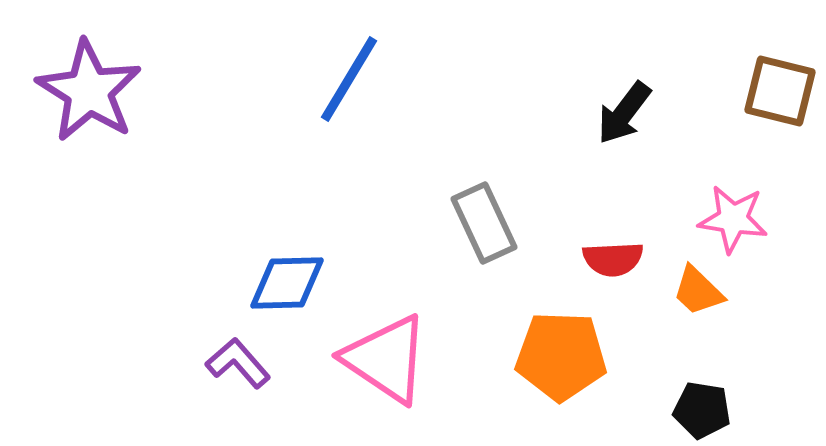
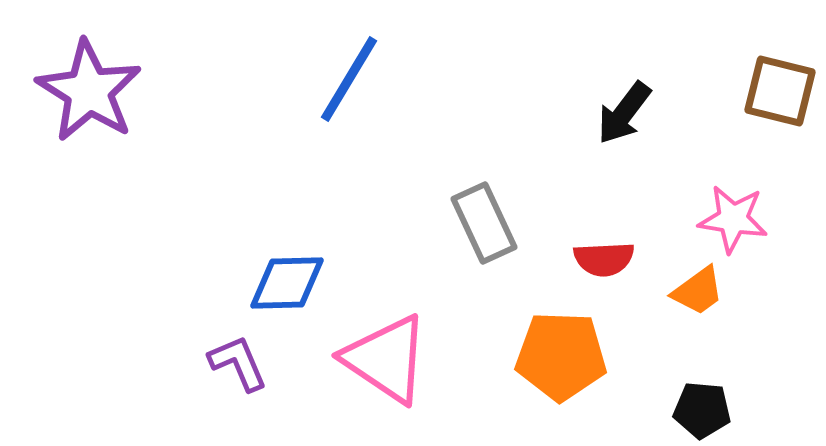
red semicircle: moved 9 px left
orange trapezoid: rotated 80 degrees counterclockwise
purple L-shape: rotated 18 degrees clockwise
black pentagon: rotated 4 degrees counterclockwise
